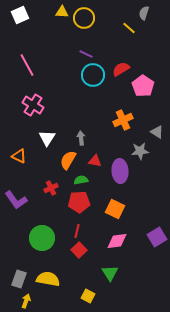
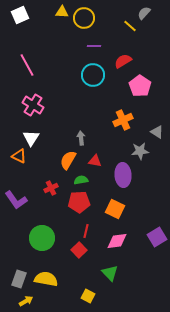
gray semicircle: rotated 24 degrees clockwise
yellow line: moved 1 px right, 2 px up
purple line: moved 8 px right, 8 px up; rotated 24 degrees counterclockwise
red semicircle: moved 2 px right, 8 px up
pink pentagon: moved 3 px left
white triangle: moved 16 px left
purple ellipse: moved 3 px right, 4 px down
red line: moved 9 px right
green triangle: rotated 12 degrees counterclockwise
yellow semicircle: moved 2 px left
yellow arrow: rotated 40 degrees clockwise
